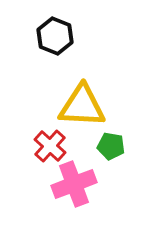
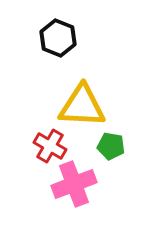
black hexagon: moved 3 px right, 2 px down
red cross: rotated 12 degrees counterclockwise
